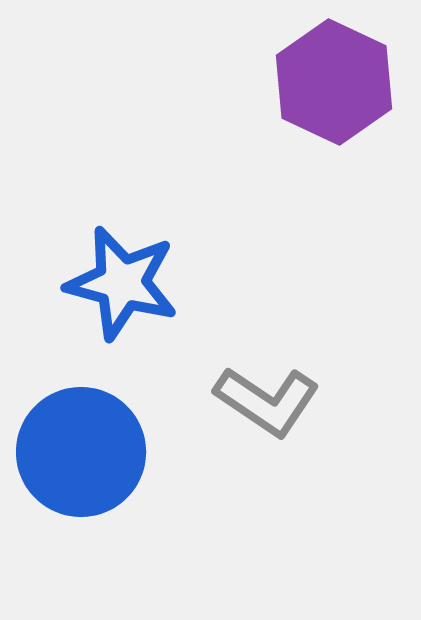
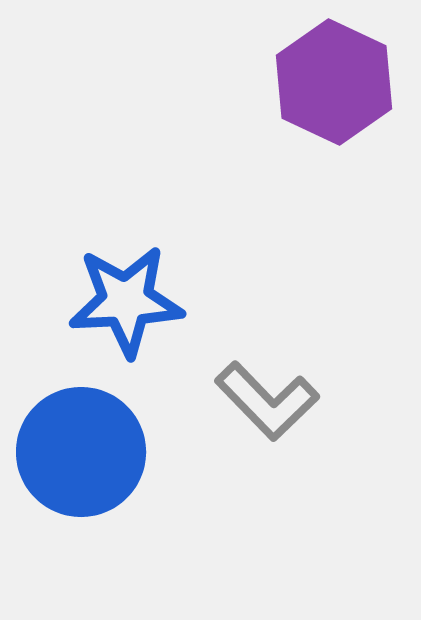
blue star: moved 4 px right, 18 px down; rotated 18 degrees counterclockwise
gray L-shape: rotated 12 degrees clockwise
